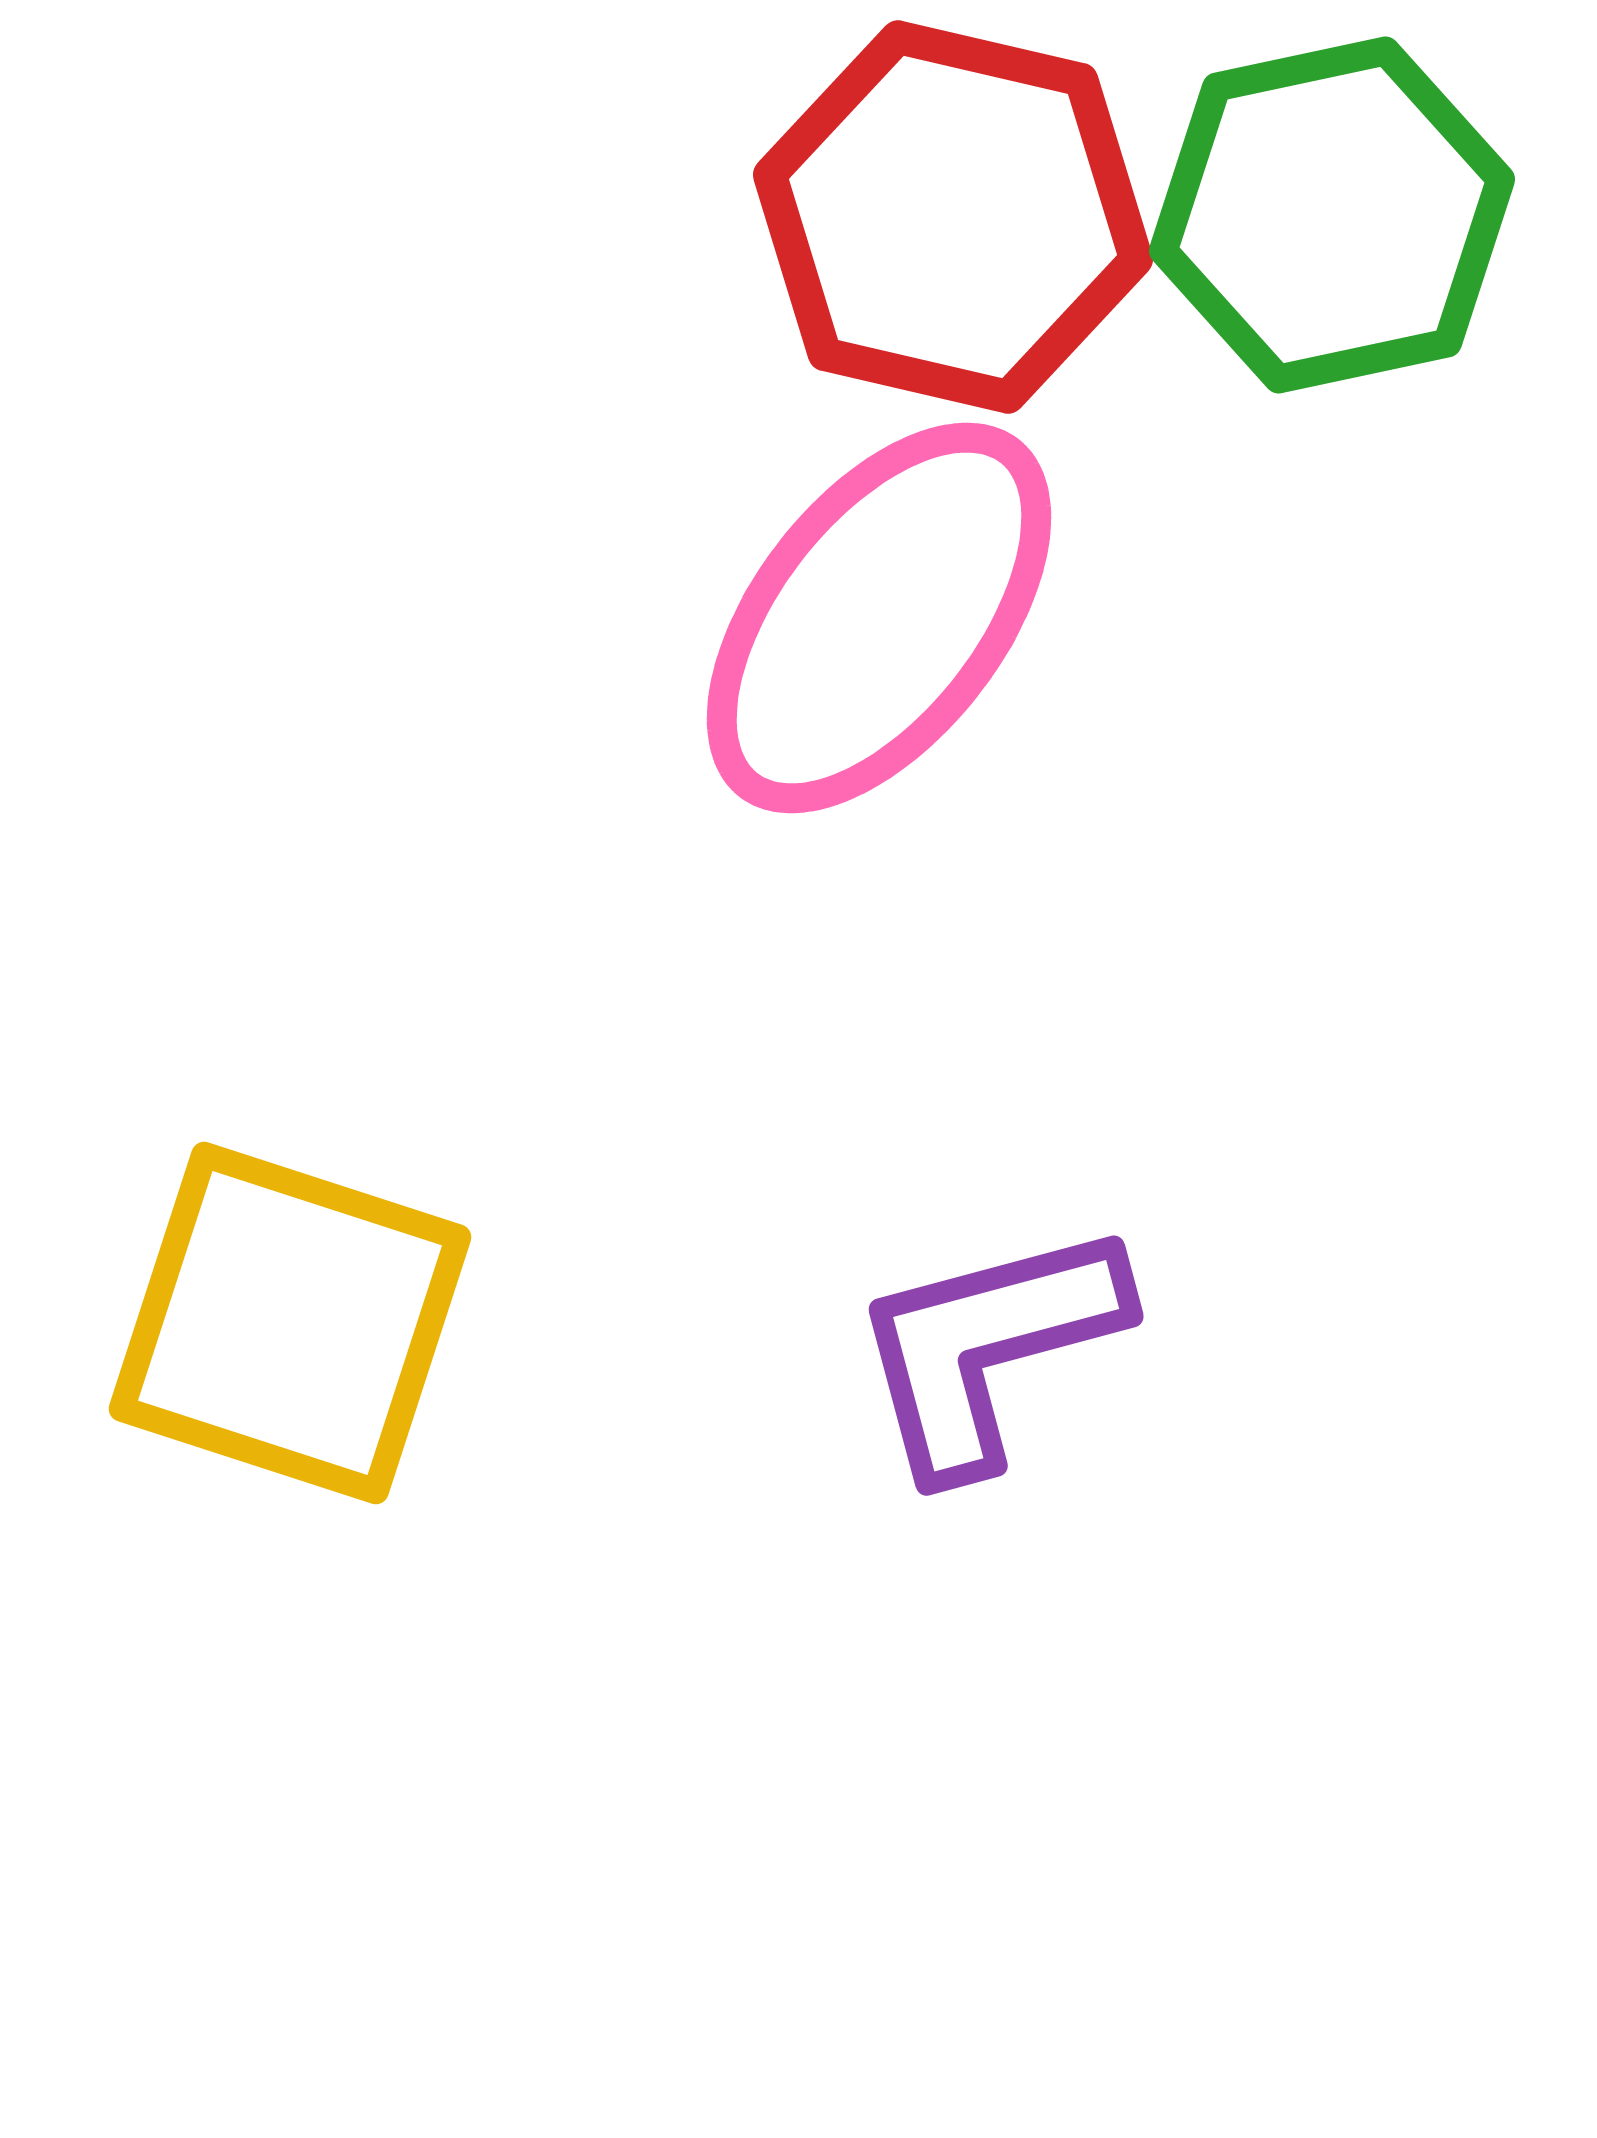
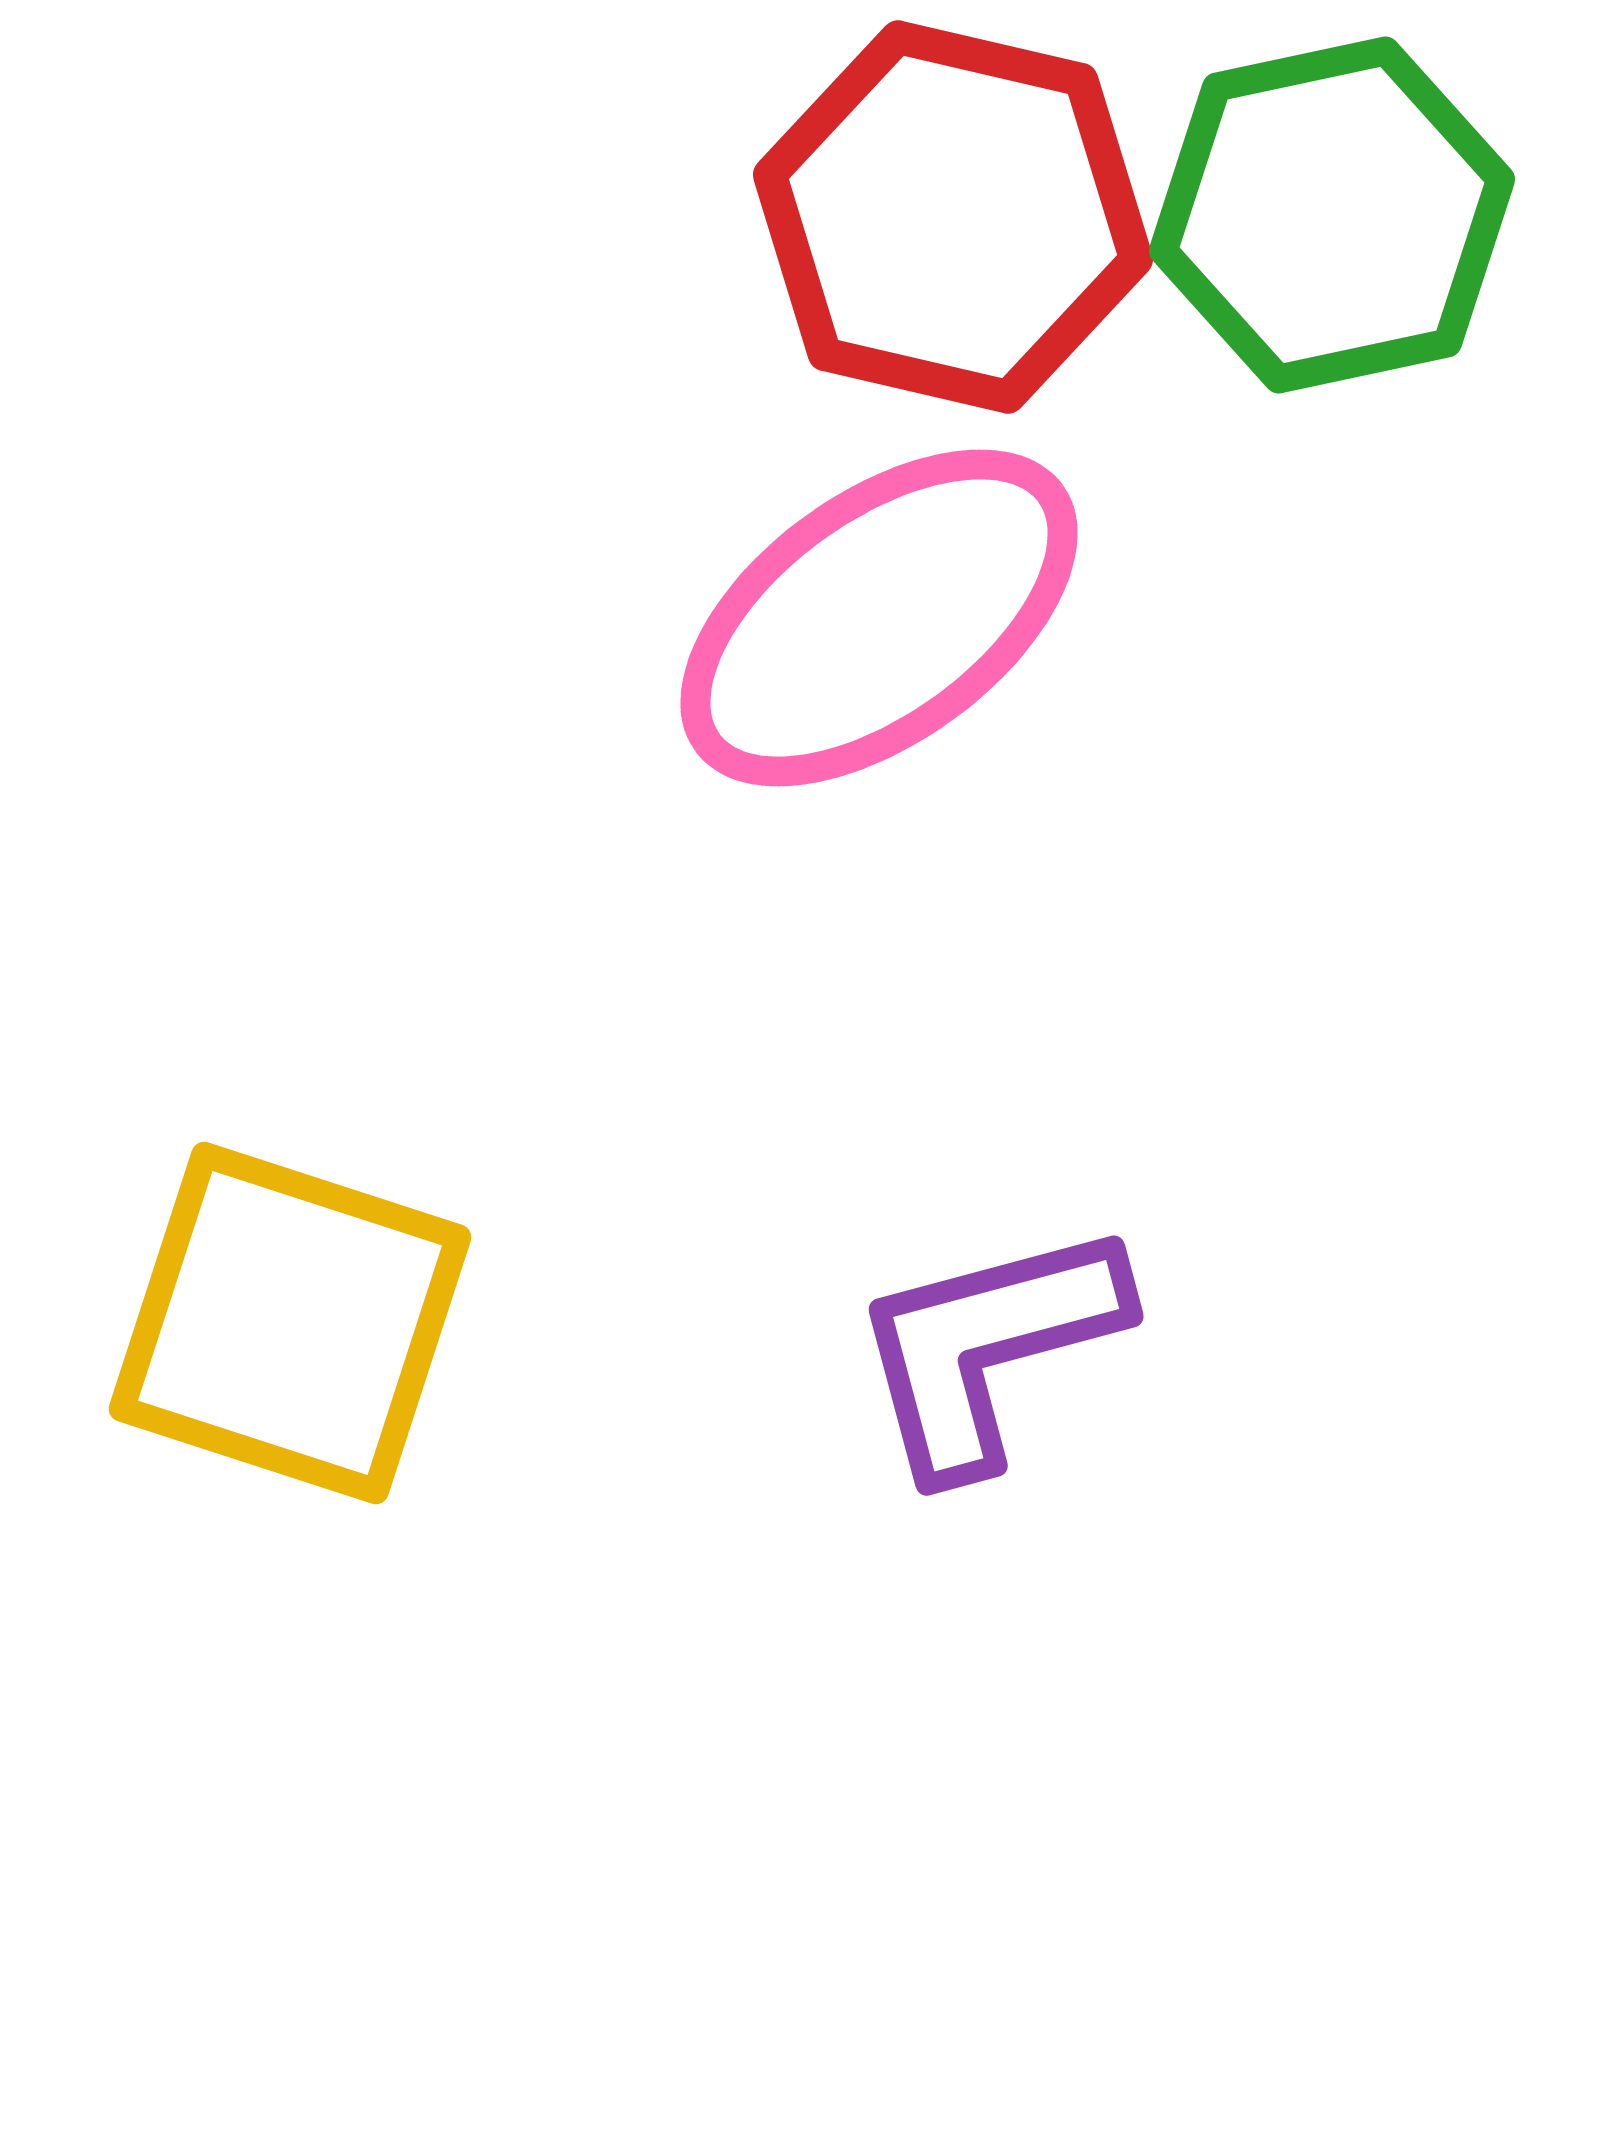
pink ellipse: rotated 16 degrees clockwise
